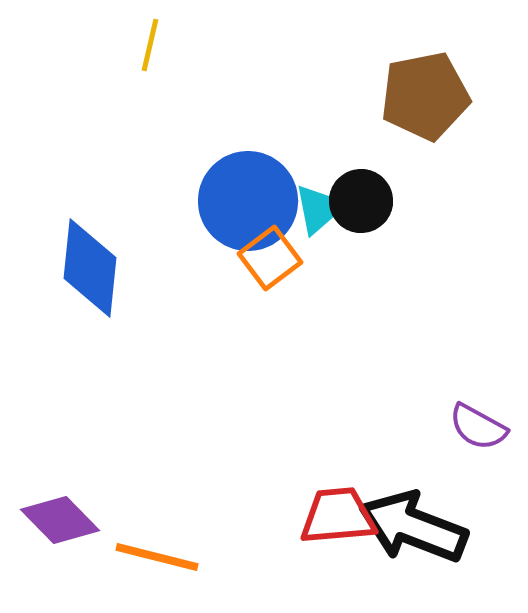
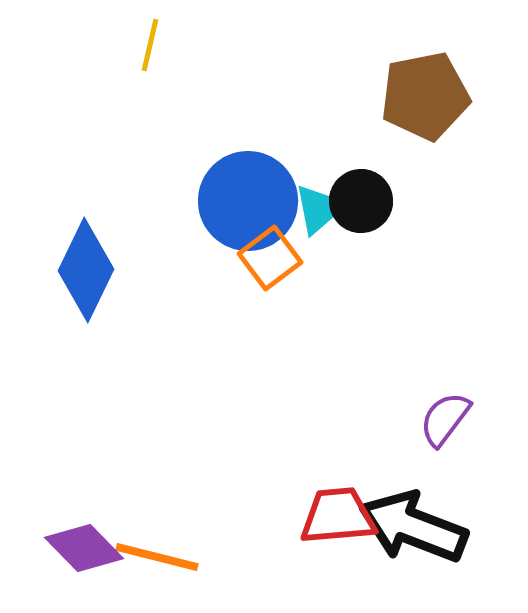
blue diamond: moved 4 px left, 2 px down; rotated 20 degrees clockwise
purple semicircle: moved 33 px left, 8 px up; rotated 98 degrees clockwise
purple diamond: moved 24 px right, 28 px down
